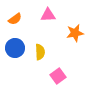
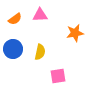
pink triangle: moved 8 px left
blue circle: moved 2 px left, 1 px down
yellow semicircle: rotated 14 degrees clockwise
pink square: rotated 28 degrees clockwise
